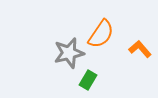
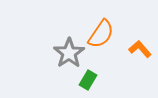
gray star: rotated 20 degrees counterclockwise
